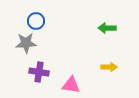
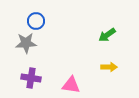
green arrow: moved 7 px down; rotated 36 degrees counterclockwise
purple cross: moved 8 px left, 6 px down
